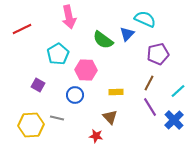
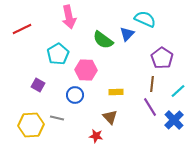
purple pentagon: moved 4 px right, 4 px down; rotated 25 degrees counterclockwise
brown line: moved 3 px right, 1 px down; rotated 21 degrees counterclockwise
